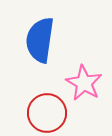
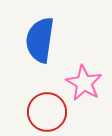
red circle: moved 1 px up
